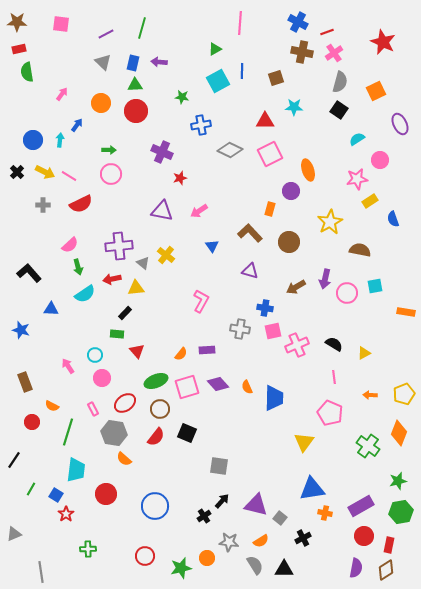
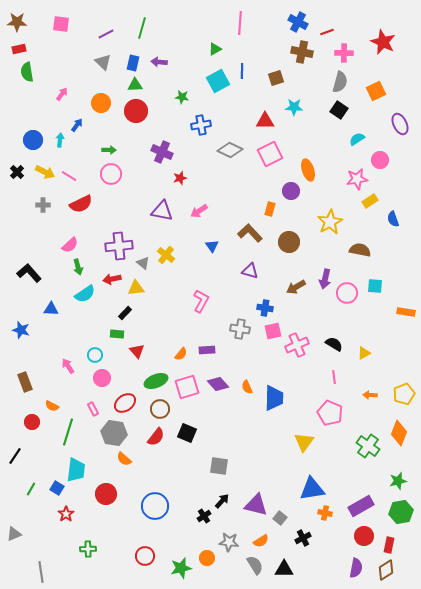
pink cross at (334, 53): moved 10 px right; rotated 36 degrees clockwise
cyan square at (375, 286): rotated 14 degrees clockwise
black line at (14, 460): moved 1 px right, 4 px up
blue square at (56, 495): moved 1 px right, 7 px up
